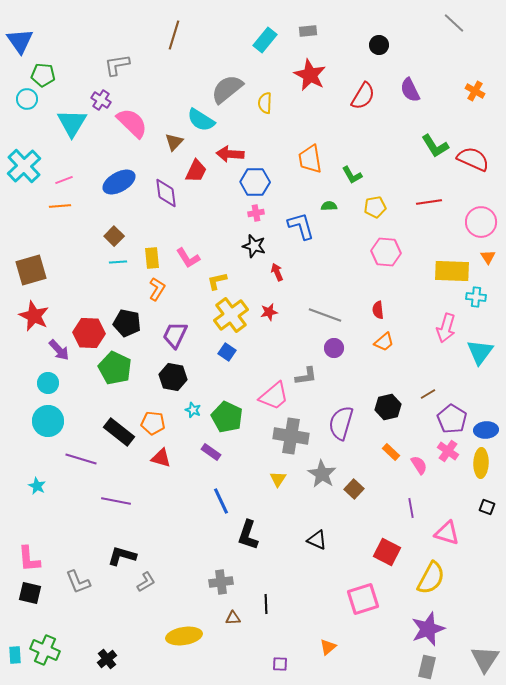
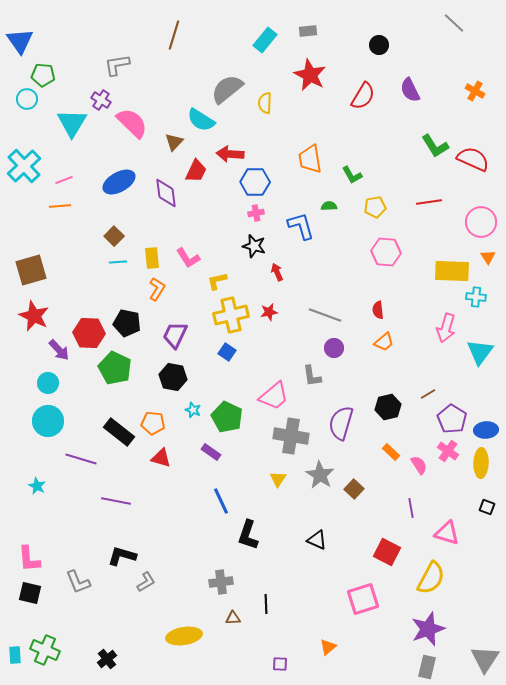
yellow cross at (231, 315): rotated 24 degrees clockwise
gray L-shape at (306, 376): moved 6 px right; rotated 90 degrees clockwise
gray star at (322, 474): moved 2 px left, 1 px down
